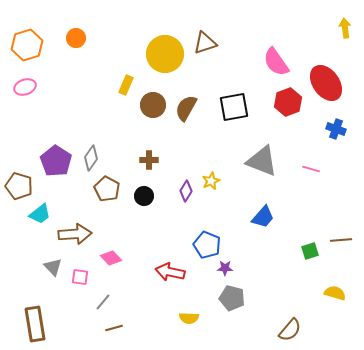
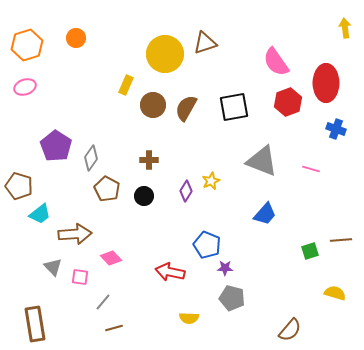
red ellipse at (326, 83): rotated 36 degrees clockwise
purple pentagon at (56, 161): moved 15 px up
blue trapezoid at (263, 217): moved 2 px right, 3 px up
